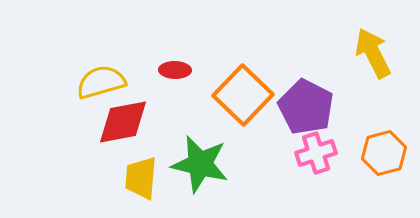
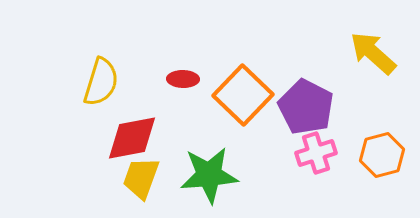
yellow arrow: rotated 21 degrees counterclockwise
red ellipse: moved 8 px right, 9 px down
yellow semicircle: rotated 123 degrees clockwise
red diamond: moved 9 px right, 16 px down
orange hexagon: moved 2 px left, 2 px down
green star: moved 9 px right, 11 px down; rotated 18 degrees counterclockwise
yellow trapezoid: rotated 15 degrees clockwise
